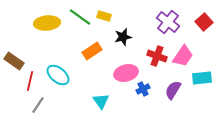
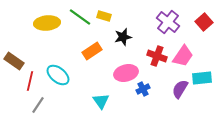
purple semicircle: moved 7 px right, 1 px up
